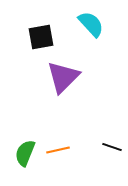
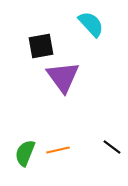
black square: moved 9 px down
purple triangle: rotated 21 degrees counterclockwise
black line: rotated 18 degrees clockwise
